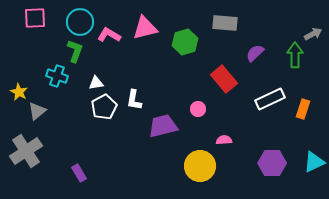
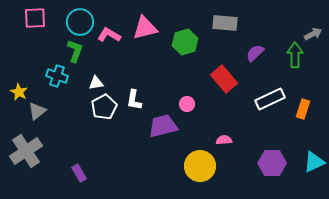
pink circle: moved 11 px left, 5 px up
